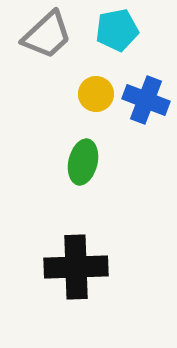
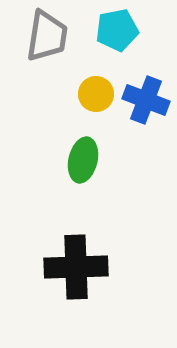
gray trapezoid: moved 1 px down; rotated 38 degrees counterclockwise
green ellipse: moved 2 px up
